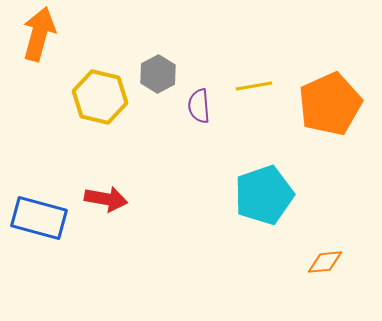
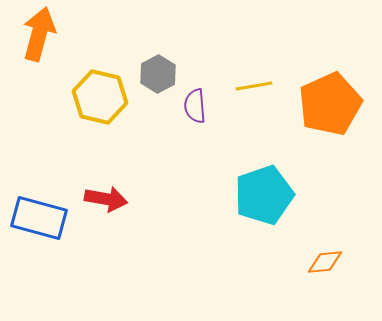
purple semicircle: moved 4 px left
